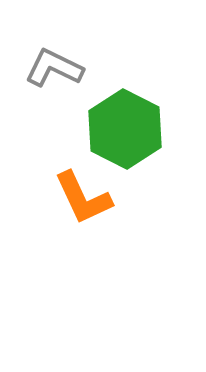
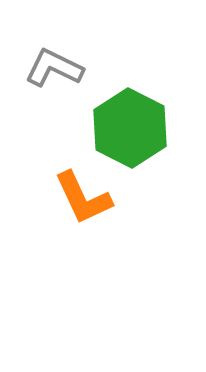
green hexagon: moved 5 px right, 1 px up
